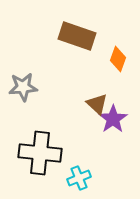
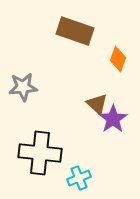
brown rectangle: moved 2 px left, 5 px up
